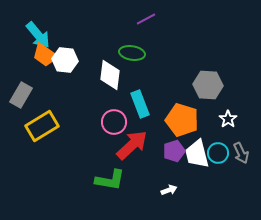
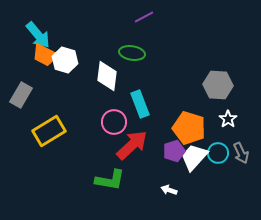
purple line: moved 2 px left, 2 px up
orange trapezoid: rotated 8 degrees counterclockwise
white hexagon: rotated 10 degrees clockwise
white diamond: moved 3 px left, 1 px down
gray hexagon: moved 10 px right
orange pentagon: moved 7 px right, 8 px down
yellow rectangle: moved 7 px right, 5 px down
white trapezoid: moved 3 px left, 3 px down; rotated 56 degrees clockwise
white arrow: rotated 140 degrees counterclockwise
